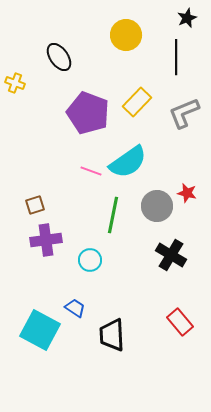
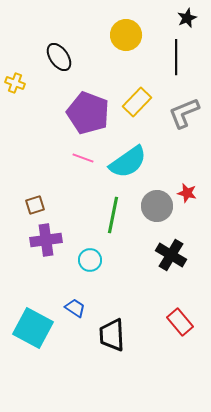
pink line: moved 8 px left, 13 px up
cyan square: moved 7 px left, 2 px up
